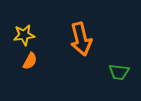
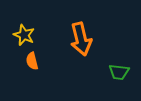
yellow star: rotated 30 degrees clockwise
orange semicircle: moved 2 px right; rotated 138 degrees clockwise
